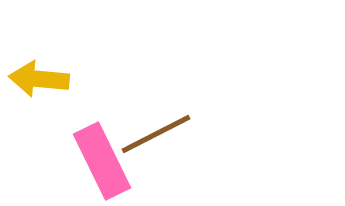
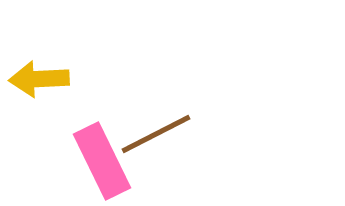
yellow arrow: rotated 8 degrees counterclockwise
